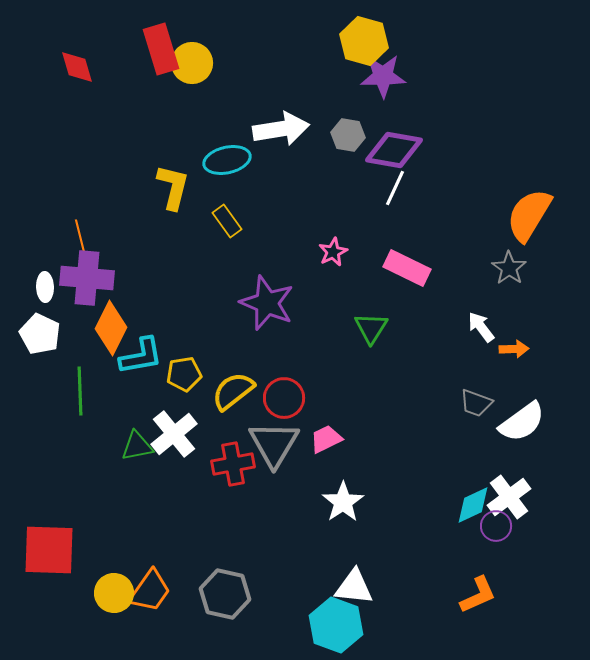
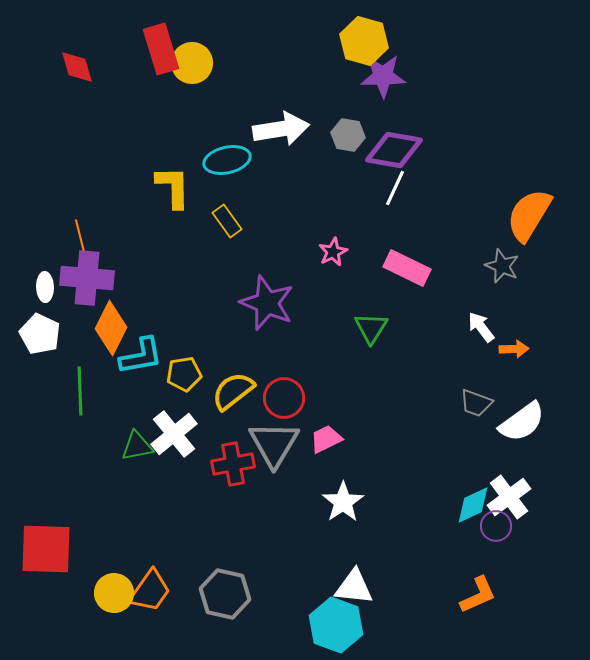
yellow L-shape at (173, 187): rotated 15 degrees counterclockwise
gray star at (509, 268): moved 7 px left, 2 px up; rotated 12 degrees counterclockwise
red square at (49, 550): moved 3 px left, 1 px up
